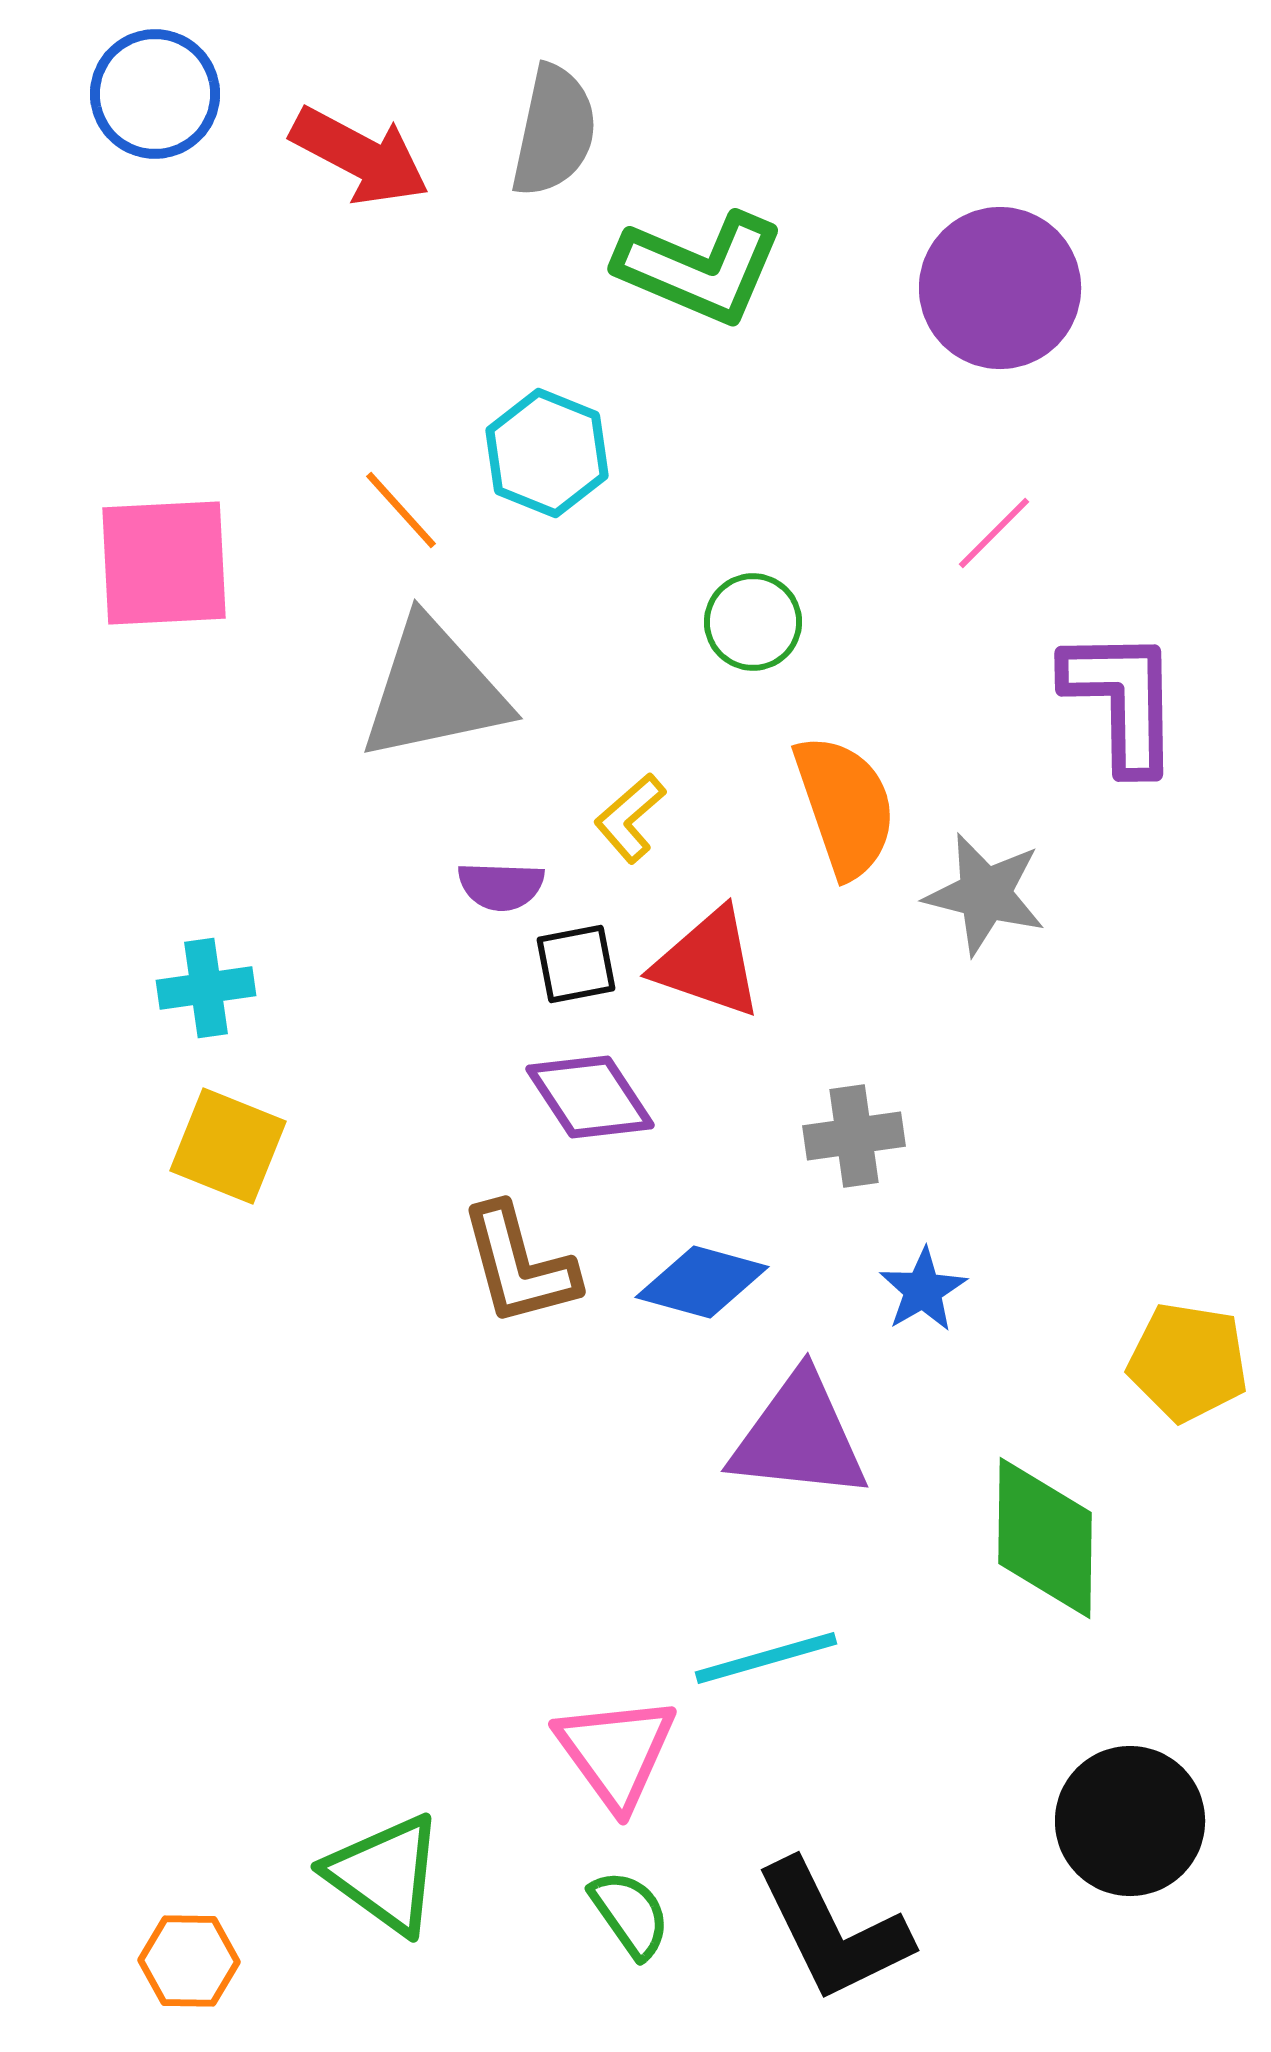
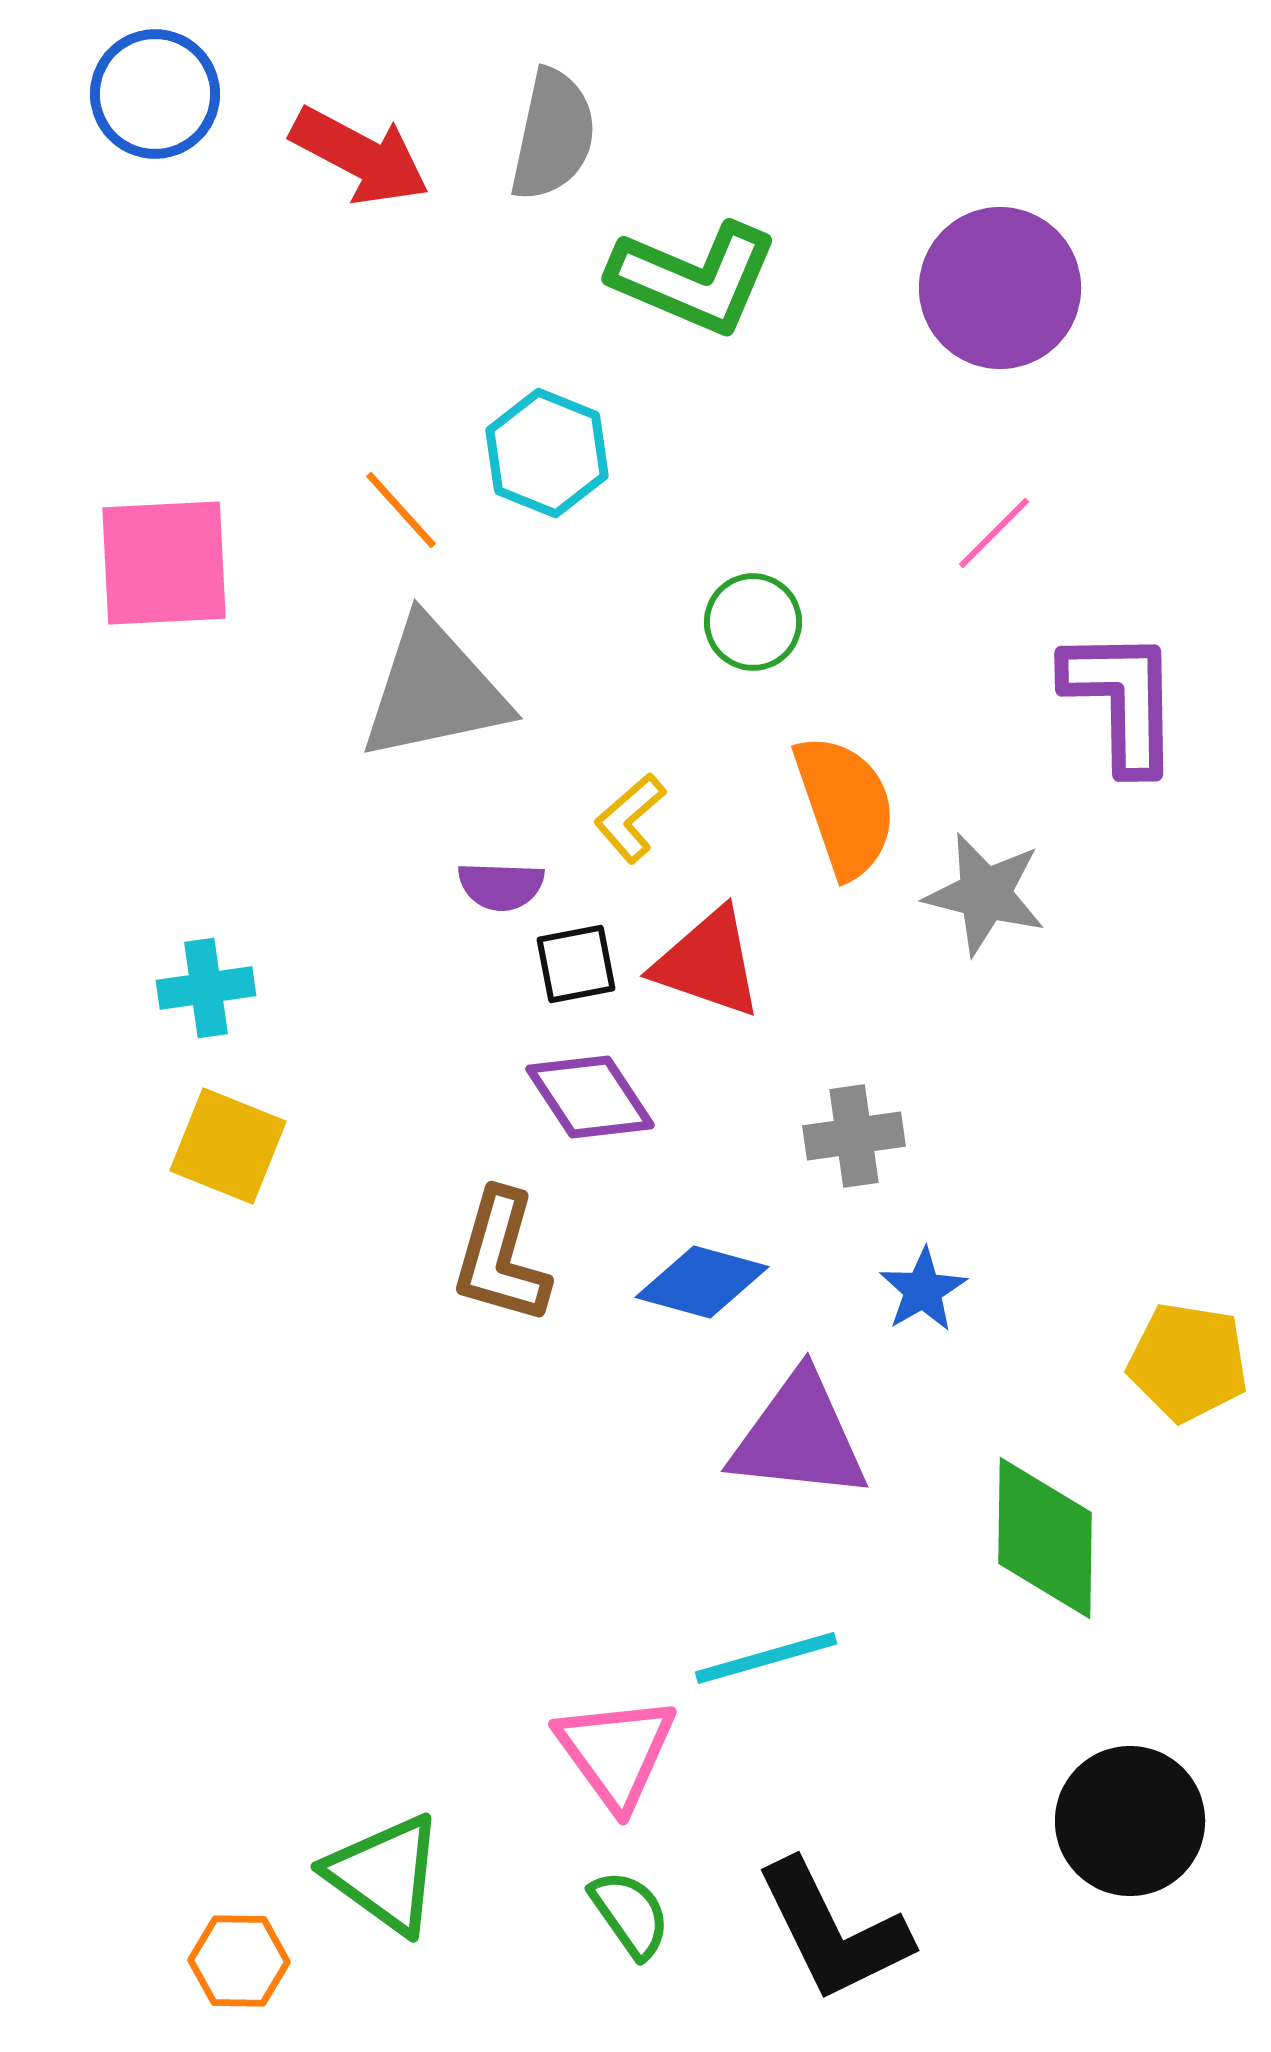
gray semicircle: moved 1 px left, 4 px down
green L-shape: moved 6 px left, 10 px down
brown L-shape: moved 18 px left, 8 px up; rotated 31 degrees clockwise
orange hexagon: moved 50 px right
